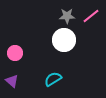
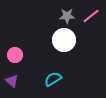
pink circle: moved 2 px down
